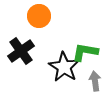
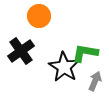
green L-shape: moved 1 px down
gray arrow: rotated 30 degrees clockwise
